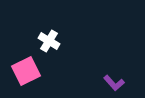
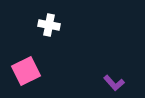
white cross: moved 16 px up; rotated 20 degrees counterclockwise
